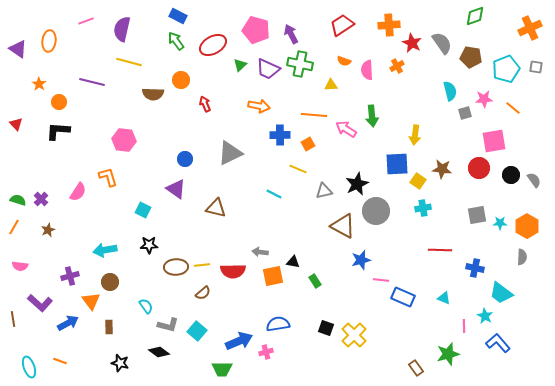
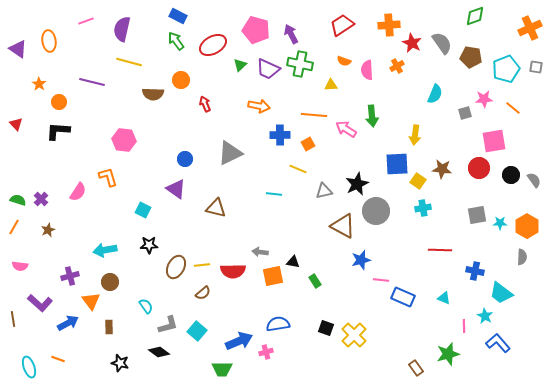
orange ellipse at (49, 41): rotated 15 degrees counterclockwise
cyan semicircle at (450, 91): moved 15 px left, 3 px down; rotated 36 degrees clockwise
cyan line at (274, 194): rotated 21 degrees counterclockwise
brown ellipse at (176, 267): rotated 60 degrees counterclockwise
blue cross at (475, 268): moved 3 px down
gray L-shape at (168, 325): rotated 30 degrees counterclockwise
orange line at (60, 361): moved 2 px left, 2 px up
